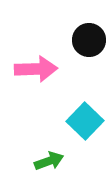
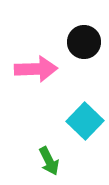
black circle: moved 5 px left, 2 px down
green arrow: rotated 84 degrees clockwise
